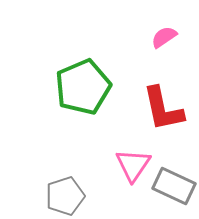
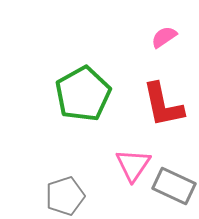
green pentagon: moved 7 px down; rotated 6 degrees counterclockwise
red L-shape: moved 4 px up
